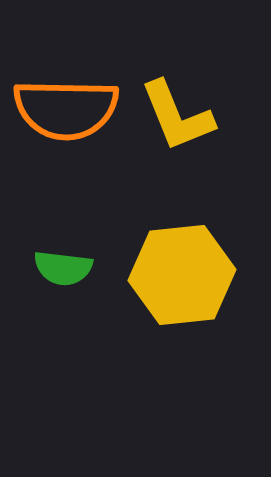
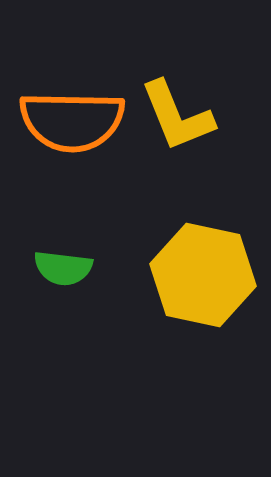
orange semicircle: moved 6 px right, 12 px down
yellow hexagon: moved 21 px right; rotated 18 degrees clockwise
